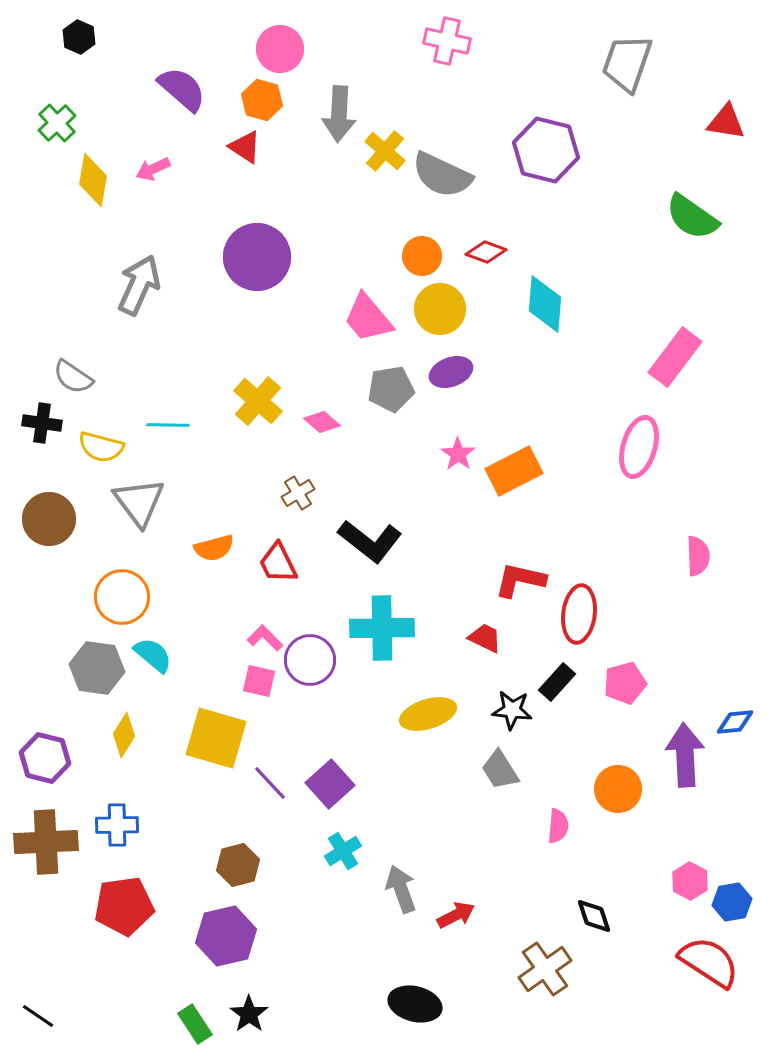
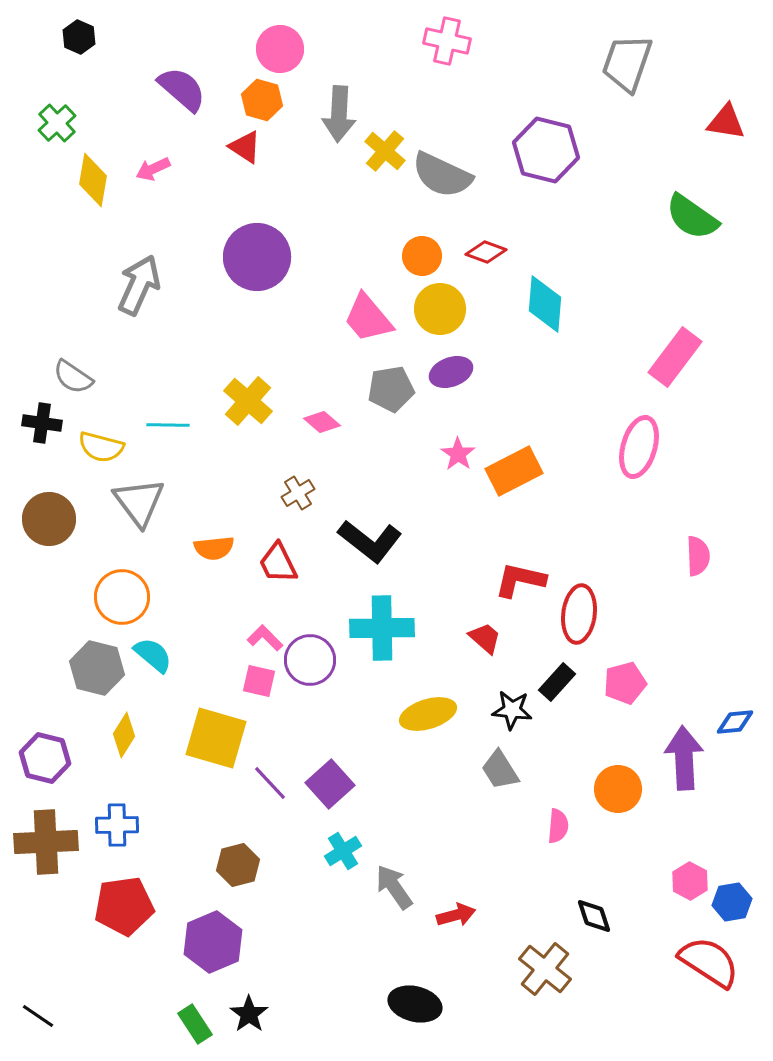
yellow cross at (258, 401): moved 10 px left
orange semicircle at (214, 548): rotated 9 degrees clockwise
red trapezoid at (485, 638): rotated 15 degrees clockwise
gray hexagon at (97, 668): rotated 6 degrees clockwise
purple arrow at (685, 755): moved 1 px left, 3 px down
gray arrow at (401, 889): moved 7 px left, 2 px up; rotated 15 degrees counterclockwise
red arrow at (456, 915): rotated 12 degrees clockwise
purple hexagon at (226, 936): moved 13 px left, 6 px down; rotated 10 degrees counterclockwise
brown cross at (545, 969): rotated 16 degrees counterclockwise
